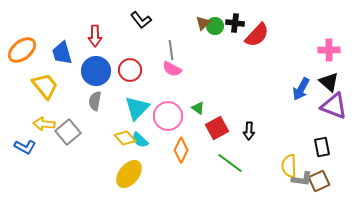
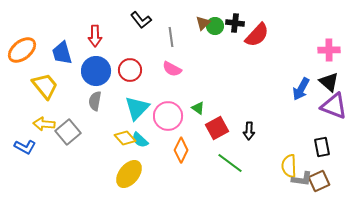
gray line: moved 13 px up
